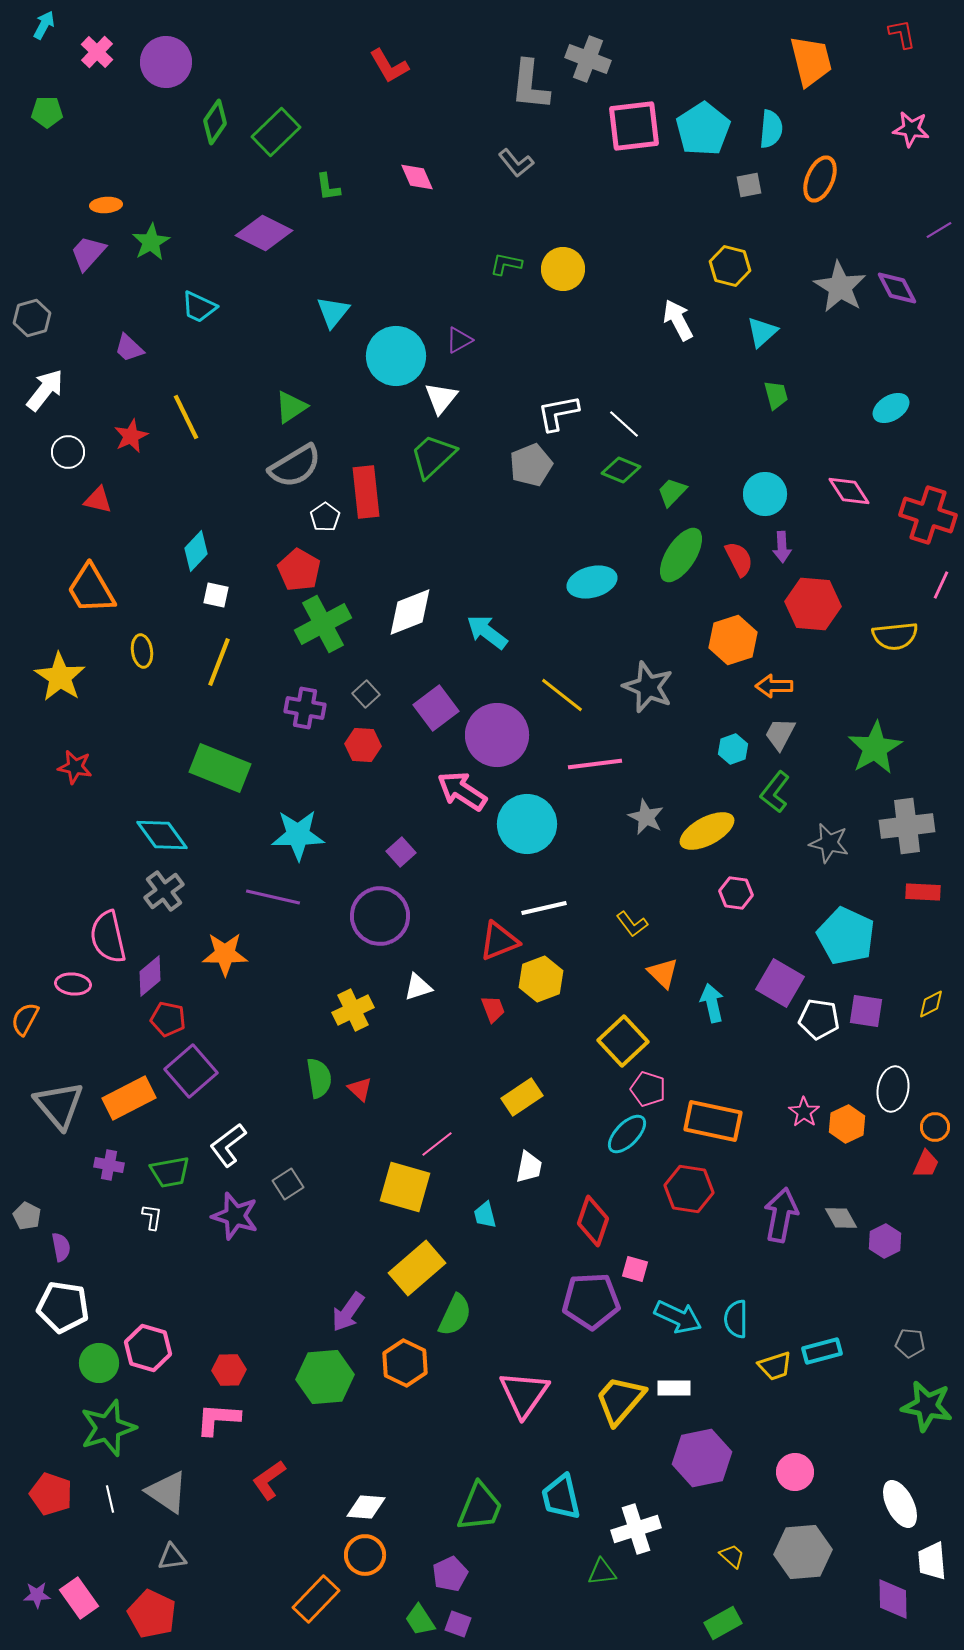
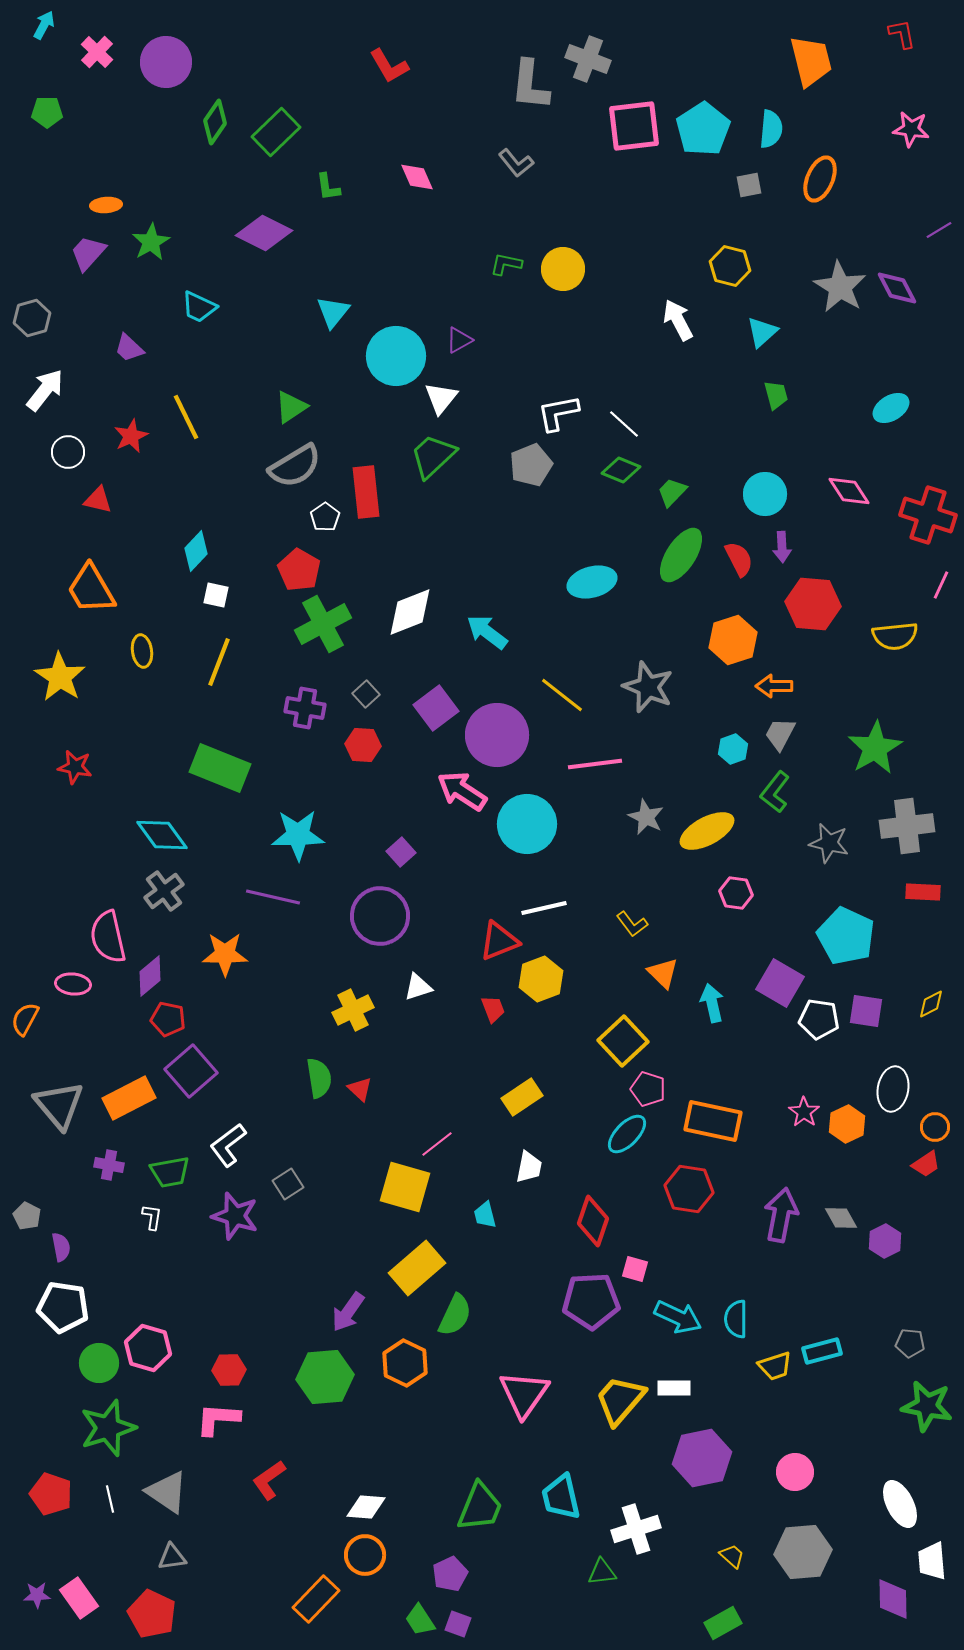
red trapezoid at (926, 1164): rotated 32 degrees clockwise
